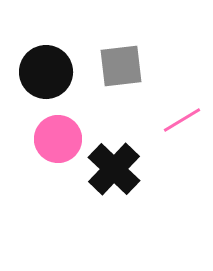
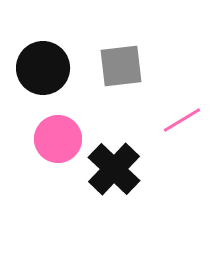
black circle: moved 3 px left, 4 px up
